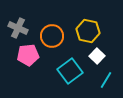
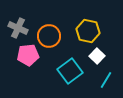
orange circle: moved 3 px left
